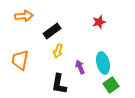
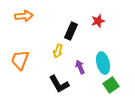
red star: moved 1 px left, 1 px up
black rectangle: moved 19 px right; rotated 30 degrees counterclockwise
orange trapezoid: rotated 10 degrees clockwise
black L-shape: rotated 40 degrees counterclockwise
